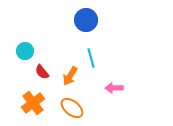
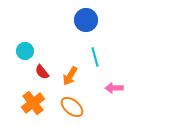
cyan line: moved 4 px right, 1 px up
orange ellipse: moved 1 px up
